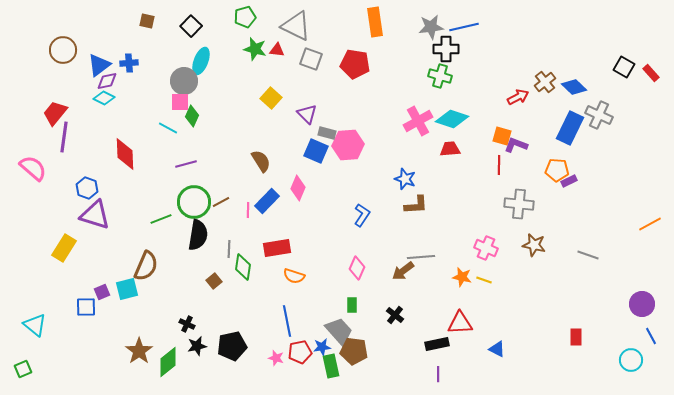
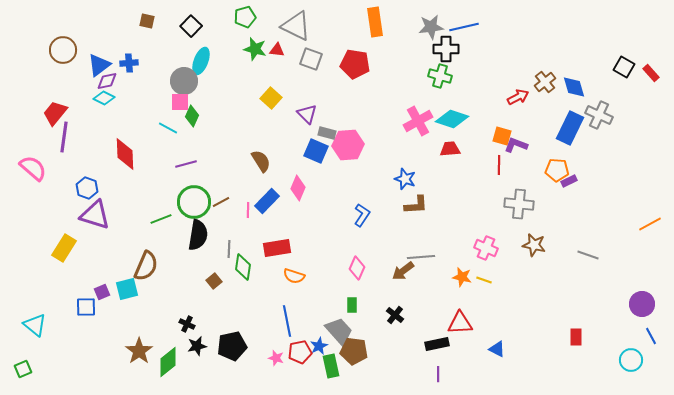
blue diamond at (574, 87): rotated 30 degrees clockwise
blue star at (322, 347): moved 3 px left, 1 px up; rotated 18 degrees counterclockwise
